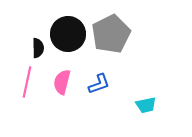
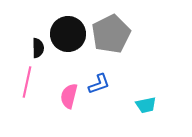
pink semicircle: moved 7 px right, 14 px down
